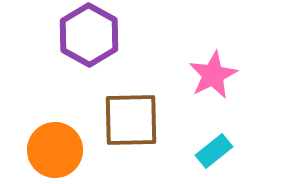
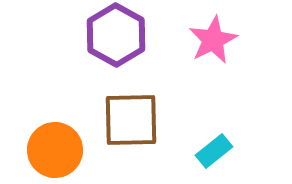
purple hexagon: moved 27 px right
pink star: moved 35 px up
